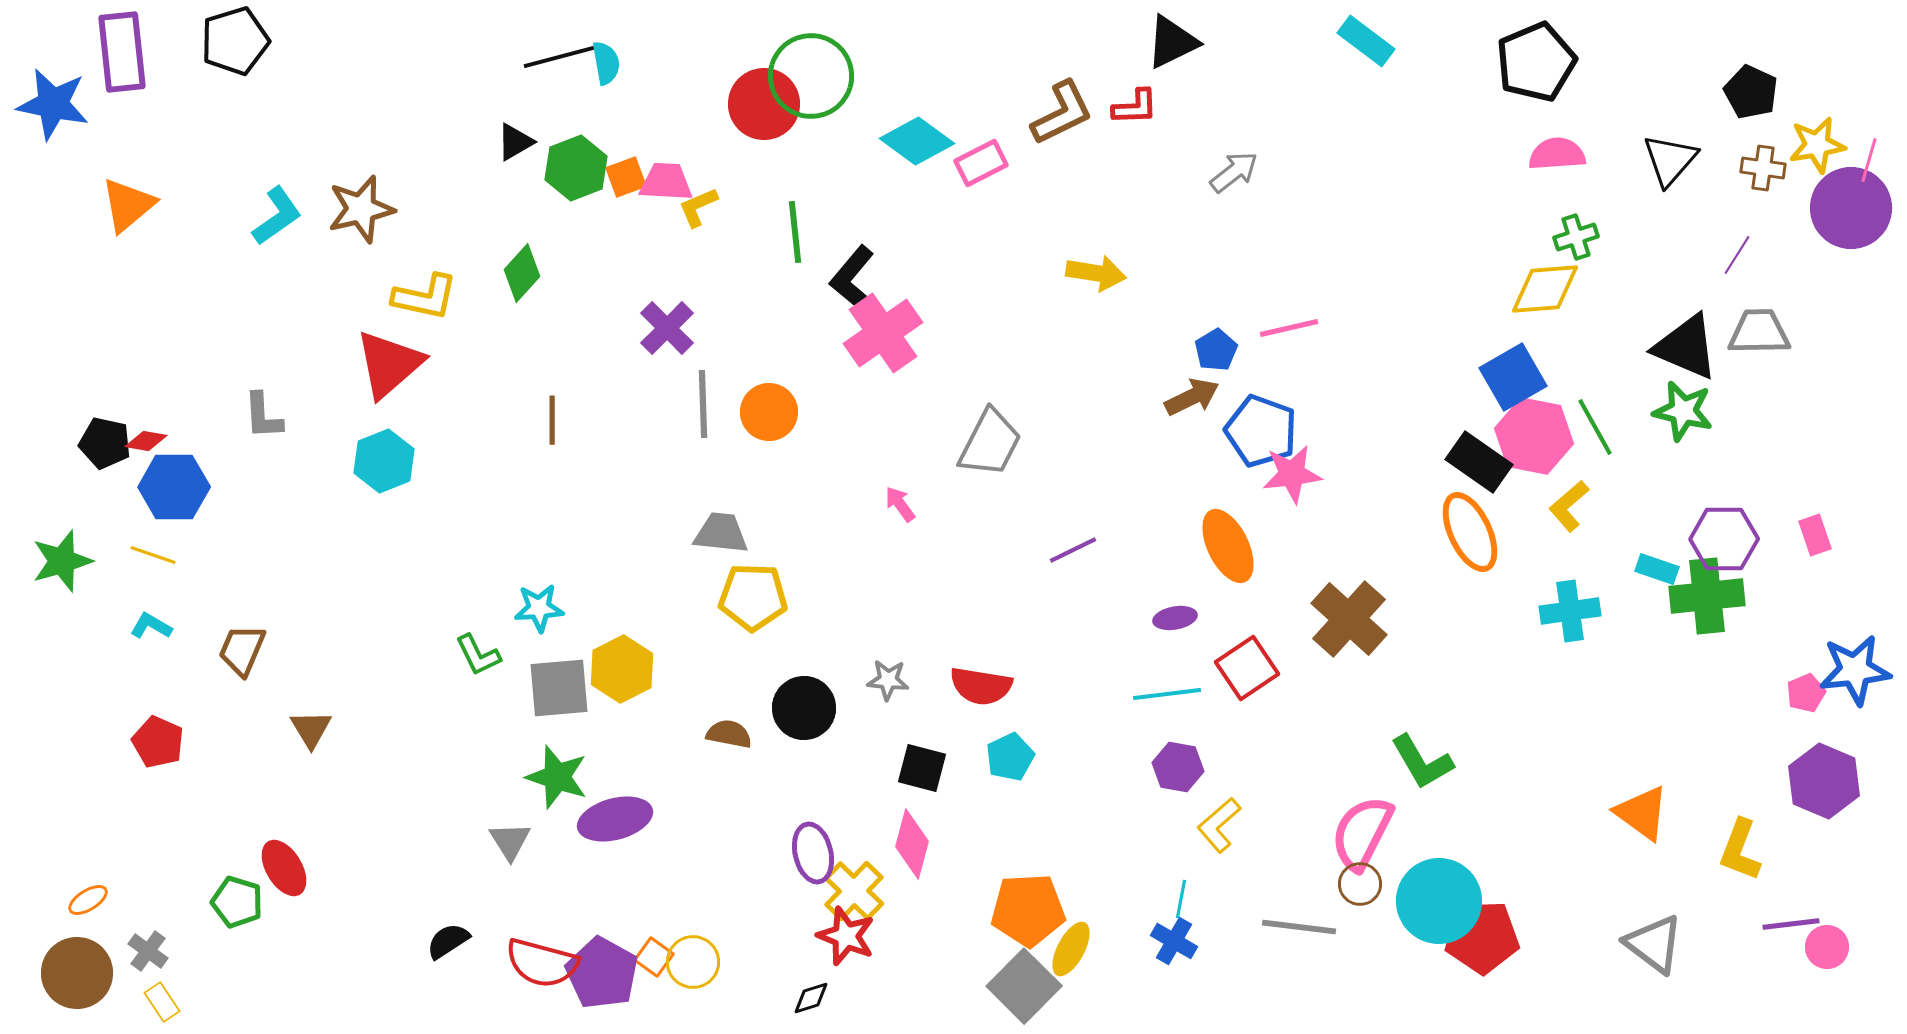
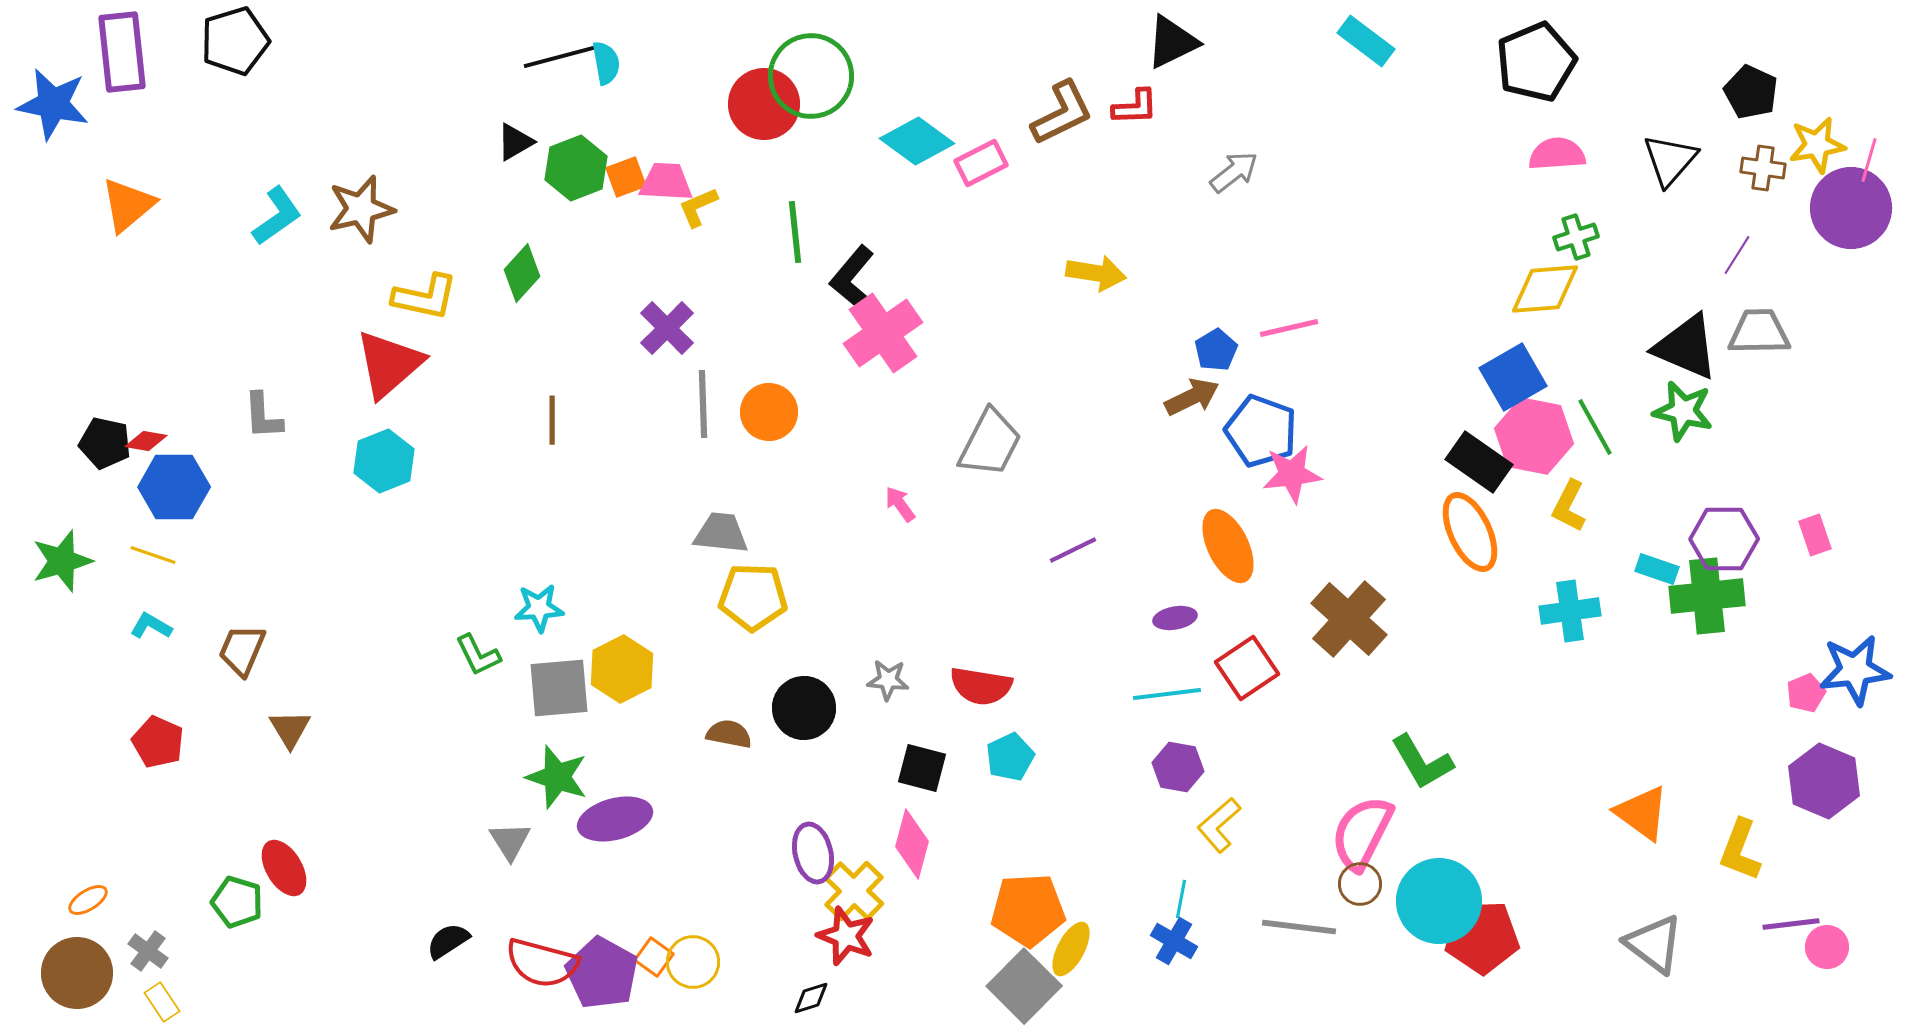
yellow L-shape at (1569, 506): rotated 22 degrees counterclockwise
brown triangle at (311, 729): moved 21 px left
